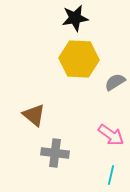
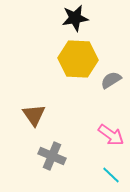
yellow hexagon: moved 1 px left
gray semicircle: moved 4 px left, 2 px up
brown triangle: rotated 15 degrees clockwise
gray cross: moved 3 px left, 3 px down; rotated 16 degrees clockwise
cyan line: rotated 60 degrees counterclockwise
